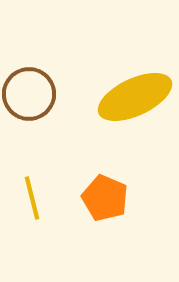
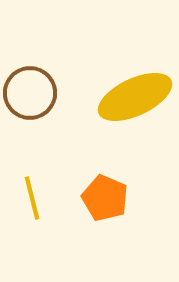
brown circle: moved 1 px right, 1 px up
